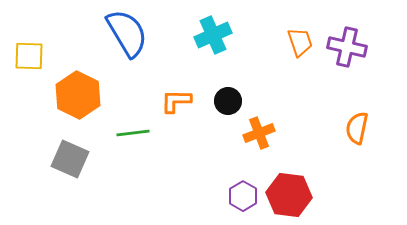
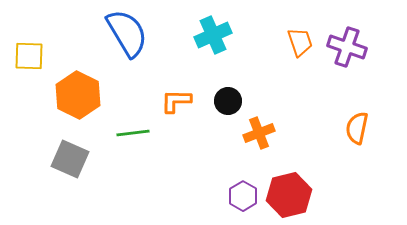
purple cross: rotated 6 degrees clockwise
red hexagon: rotated 21 degrees counterclockwise
